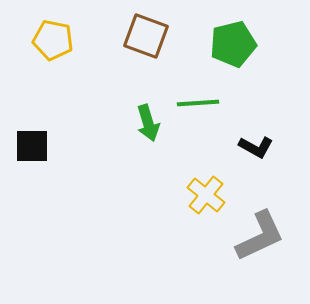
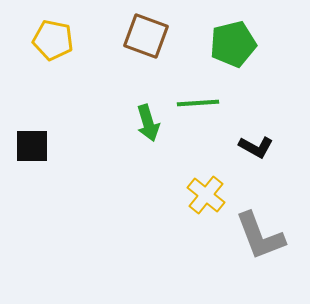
gray L-shape: rotated 94 degrees clockwise
